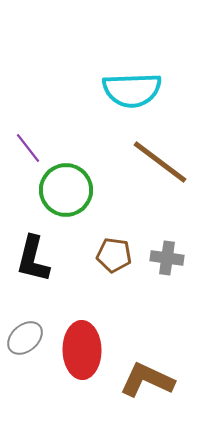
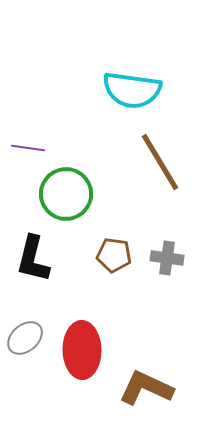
cyan semicircle: rotated 10 degrees clockwise
purple line: rotated 44 degrees counterclockwise
brown line: rotated 22 degrees clockwise
green circle: moved 4 px down
brown L-shape: moved 1 px left, 8 px down
